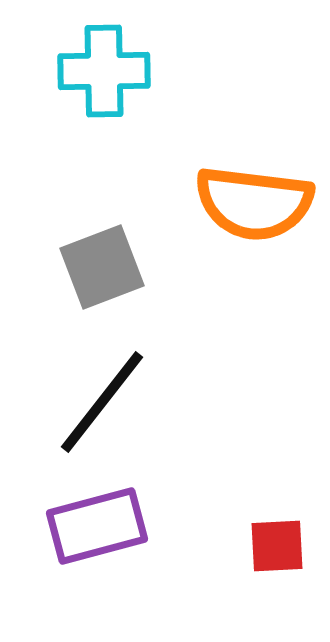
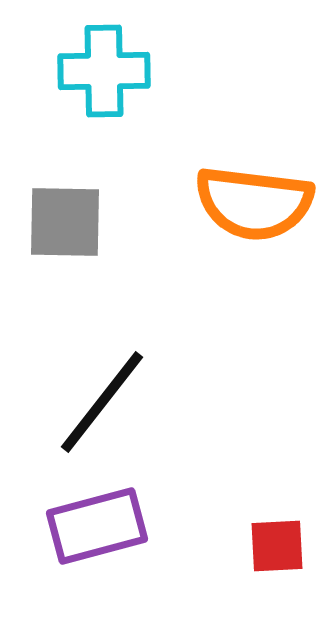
gray square: moved 37 px left, 45 px up; rotated 22 degrees clockwise
